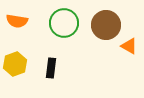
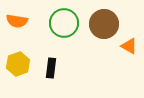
brown circle: moved 2 px left, 1 px up
yellow hexagon: moved 3 px right
